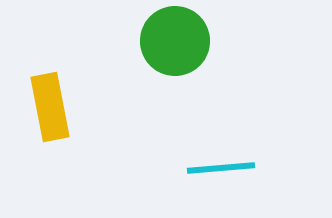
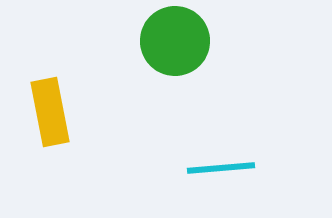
yellow rectangle: moved 5 px down
